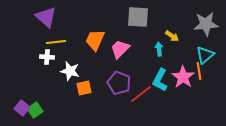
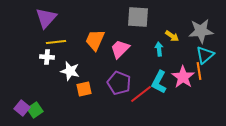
purple triangle: moved 1 px down; rotated 30 degrees clockwise
gray star: moved 5 px left, 7 px down
cyan L-shape: moved 1 px left, 2 px down
orange square: moved 1 px down
